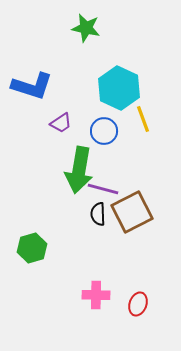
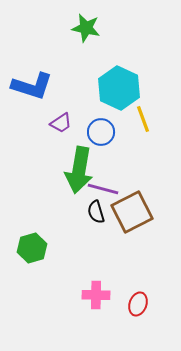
blue circle: moved 3 px left, 1 px down
black semicircle: moved 2 px left, 2 px up; rotated 15 degrees counterclockwise
